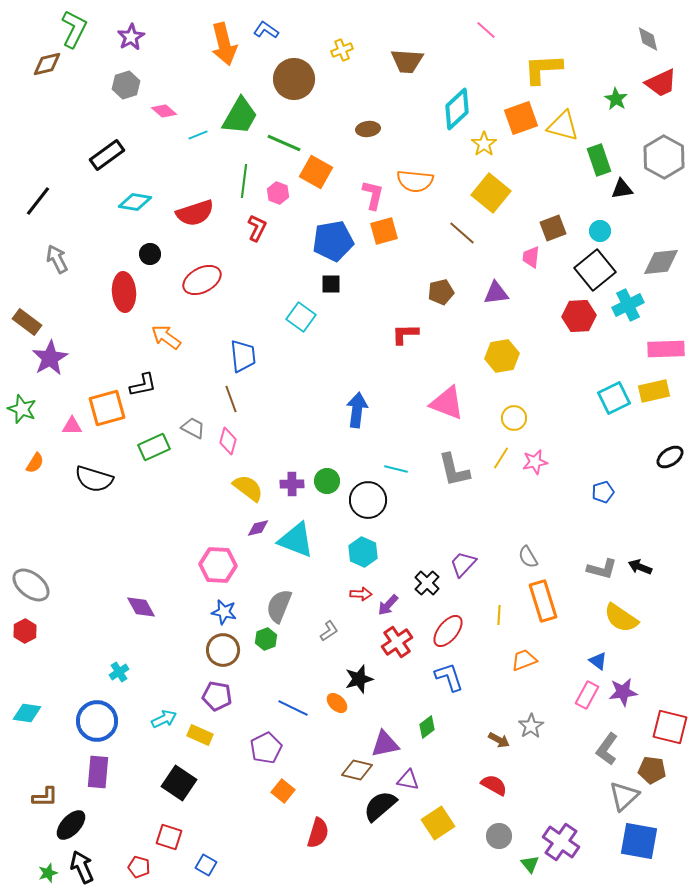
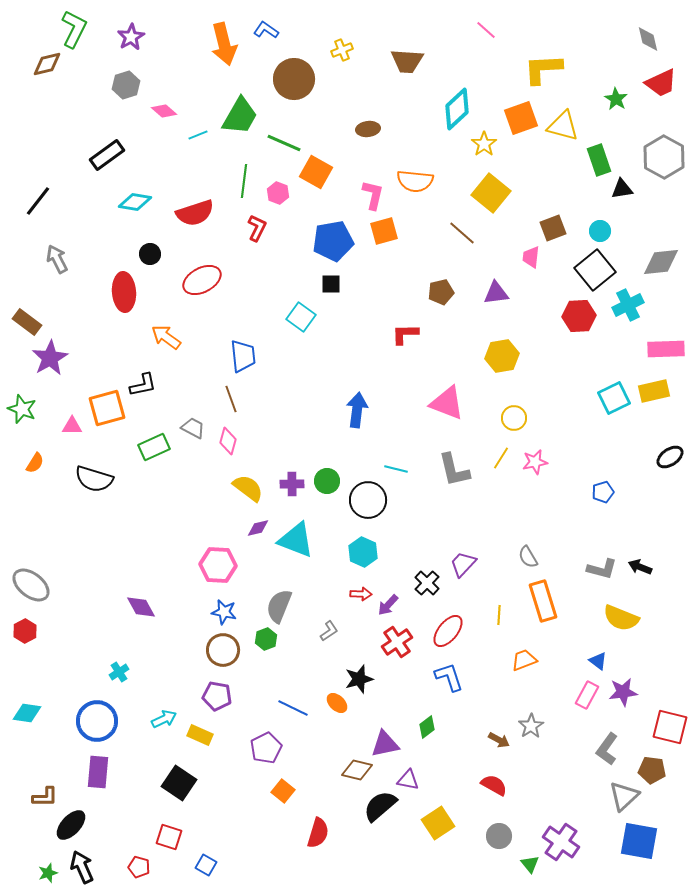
yellow semicircle at (621, 618): rotated 12 degrees counterclockwise
